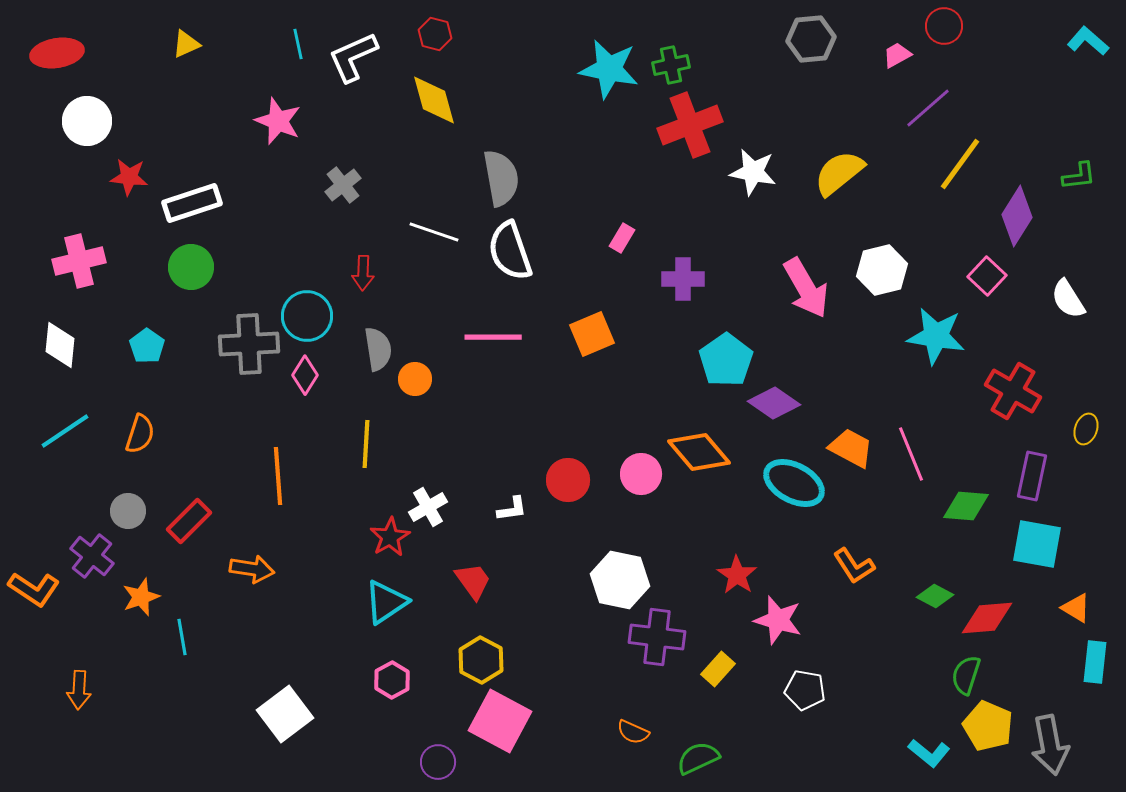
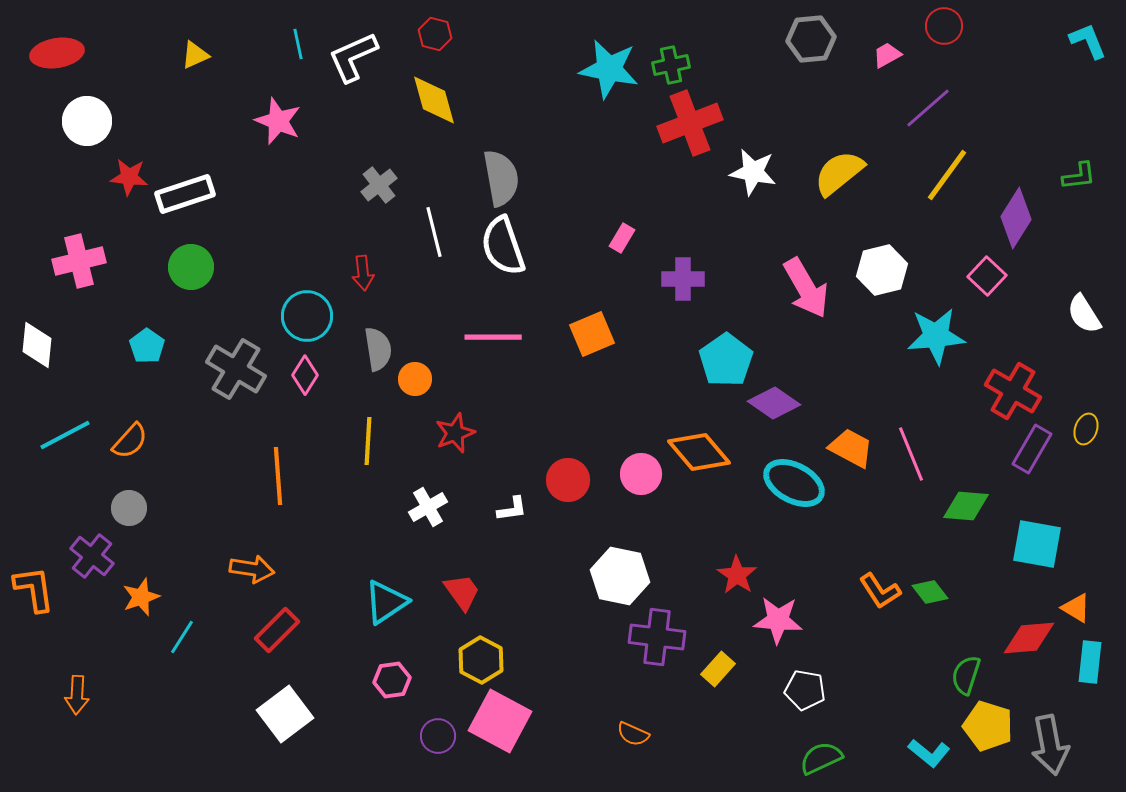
cyan L-shape at (1088, 41): rotated 27 degrees clockwise
yellow triangle at (186, 44): moved 9 px right, 11 px down
pink trapezoid at (897, 55): moved 10 px left
red cross at (690, 125): moved 2 px up
yellow line at (960, 164): moved 13 px left, 11 px down
gray cross at (343, 185): moved 36 px right
white rectangle at (192, 203): moved 7 px left, 9 px up
purple diamond at (1017, 216): moved 1 px left, 2 px down
white line at (434, 232): rotated 57 degrees clockwise
white semicircle at (510, 251): moved 7 px left, 5 px up
red arrow at (363, 273): rotated 8 degrees counterclockwise
white semicircle at (1068, 299): moved 16 px right, 15 px down
cyan star at (936, 336): rotated 14 degrees counterclockwise
gray cross at (249, 344): moved 13 px left, 25 px down; rotated 34 degrees clockwise
white diamond at (60, 345): moved 23 px left
cyan line at (65, 431): moved 4 px down; rotated 6 degrees clockwise
orange semicircle at (140, 434): moved 10 px left, 7 px down; rotated 24 degrees clockwise
yellow line at (366, 444): moved 2 px right, 3 px up
purple rectangle at (1032, 476): moved 27 px up; rotated 18 degrees clockwise
gray circle at (128, 511): moved 1 px right, 3 px up
red rectangle at (189, 521): moved 88 px right, 109 px down
red star at (390, 537): moved 65 px right, 104 px up; rotated 9 degrees clockwise
orange L-shape at (854, 566): moved 26 px right, 25 px down
white hexagon at (620, 580): moved 4 px up
red trapezoid at (473, 581): moved 11 px left, 11 px down
orange L-shape at (34, 589): rotated 132 degrees counterclockwise
green diamond at (935, 596): moved 5 px left, 4 px up; rotated 24 degrees clockwise
red diamond at (987, 618): moved 42 px right, 20 px down
pink star at (778, 620): rotated 12 degrees counterclockwise
cyan line at (182, 637): rotated 42 degrees clockwise
cyan rectangle at (1095, 662): moved 5 px left
pink hexagon at (392, 680): rotated 21 degrees clockwise
orange arrow at (79, 690): moved 2 px left, 5 px down
yellow pentagon at (988, 726): rotated 6 degrees counterclockwise
orange semicircle at (633, 732): moved 2 px down
green semicircle at (698, 758): moved 123 px right
purple circle at (438, 762): moved 26 px up
